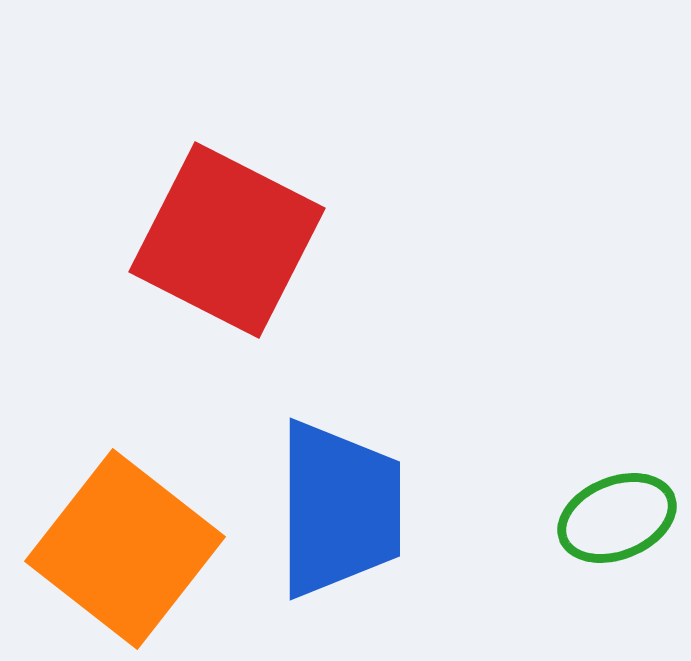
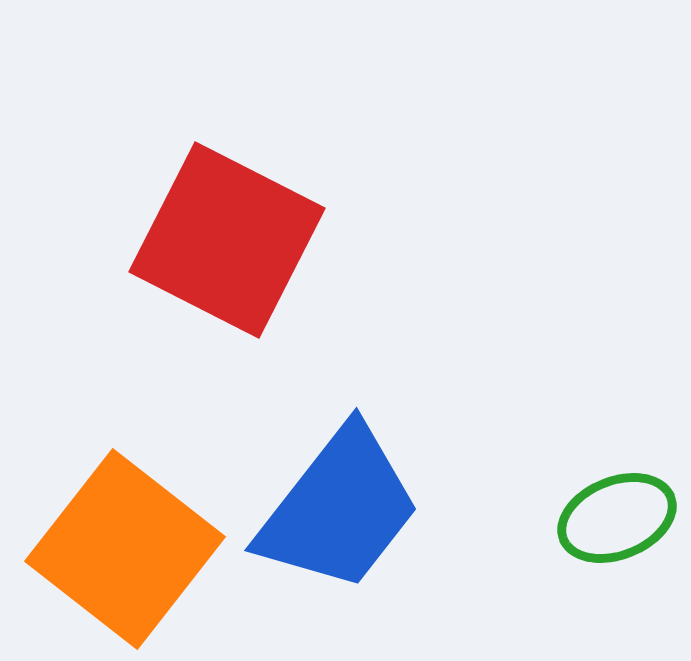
blue trapezoid: rotated 38 degrees clockwise
